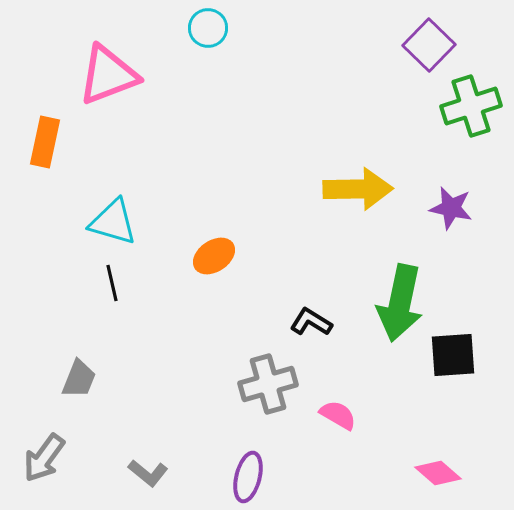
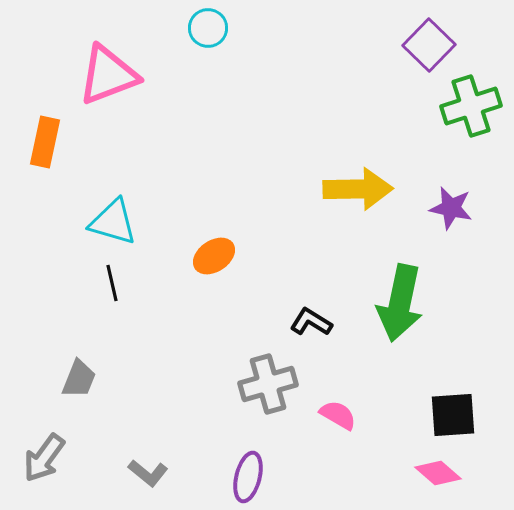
black square: moved 60 px down
